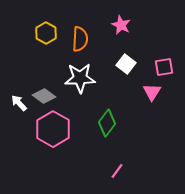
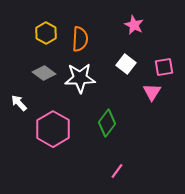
pink star: moved 13 px right
gray diamond: moved 23 px up
